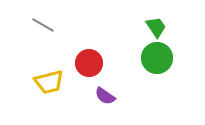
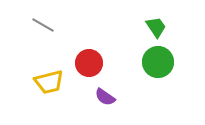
green circle: moved 1 px right, 4 px down
purple semicircle: moved 1 px down
